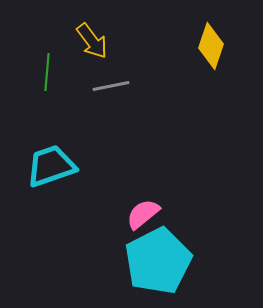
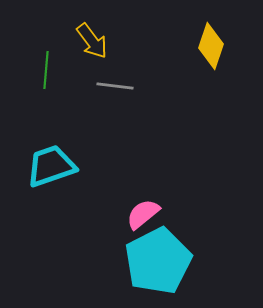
green line: moved 1 px left, 2 px up
gray line: moved 4 px right; rotated 18 degrees clockwise
